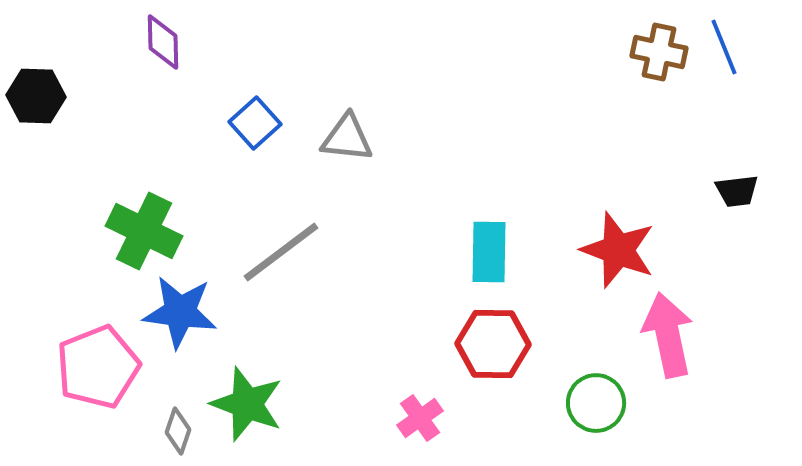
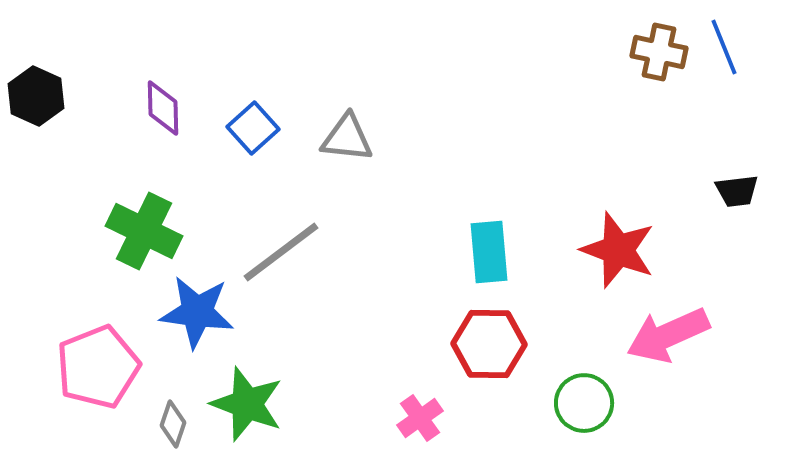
purple diamond: moved 66 px down
black hexagon: rotated 22 degrees clockwise
blue square: moved 2 px left, 5 px down
cyan rectangle: rotated 6 degrees counterclockwise
blue star: moved 17 px right
pink arrow: rotated 102 degrees counterclockwise
red hexagon: moved 4 px left
green circle: moved 12 px left
gray diamond: moved 5 px left, 7 px up
